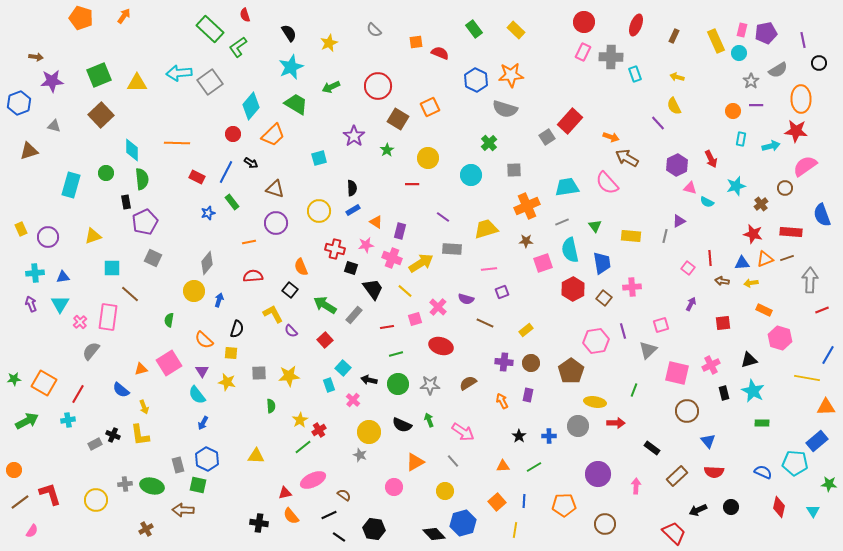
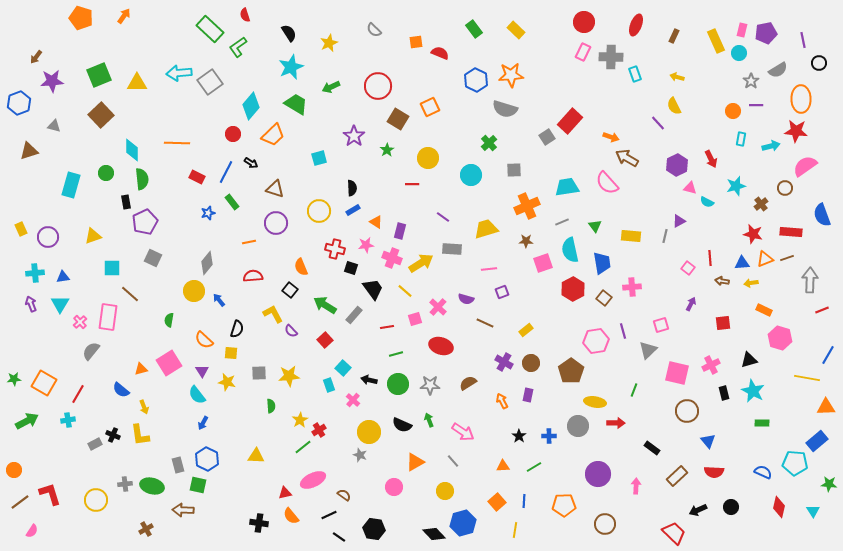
brown arrow at (36, 57): rotated 120 degrees clockwise
blue arrow at (219, 300): rotated 56 degrees counterclockwise
purple cross at (504, 362): rotated 24 degrees clockwise
